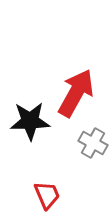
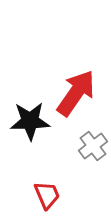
red arrow: rotated 6 degrees clockwise
gray cross: moved 3 px down; rotated 24 degrees clockwise
